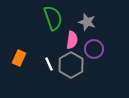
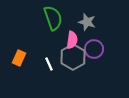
gray hexagon: moved 2 px right, 8 px up
